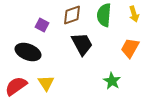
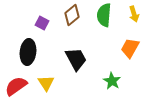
brown diamond: rotated 20 degrees counterclockwise
purple square: moved 2 px up
black trapezoid: moved 6 px left, 15 px down
black ellipse: rotated 75 degrees clockwise
